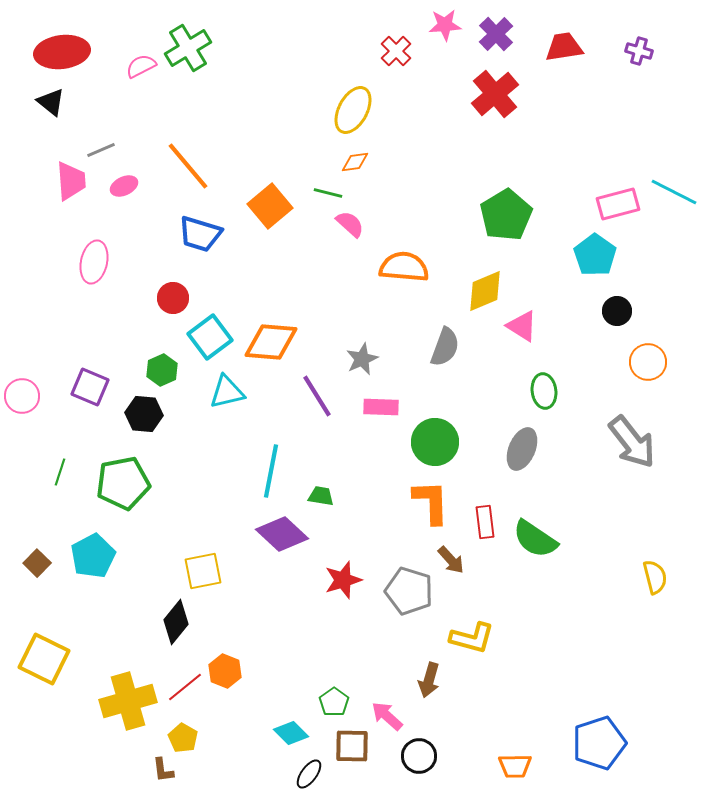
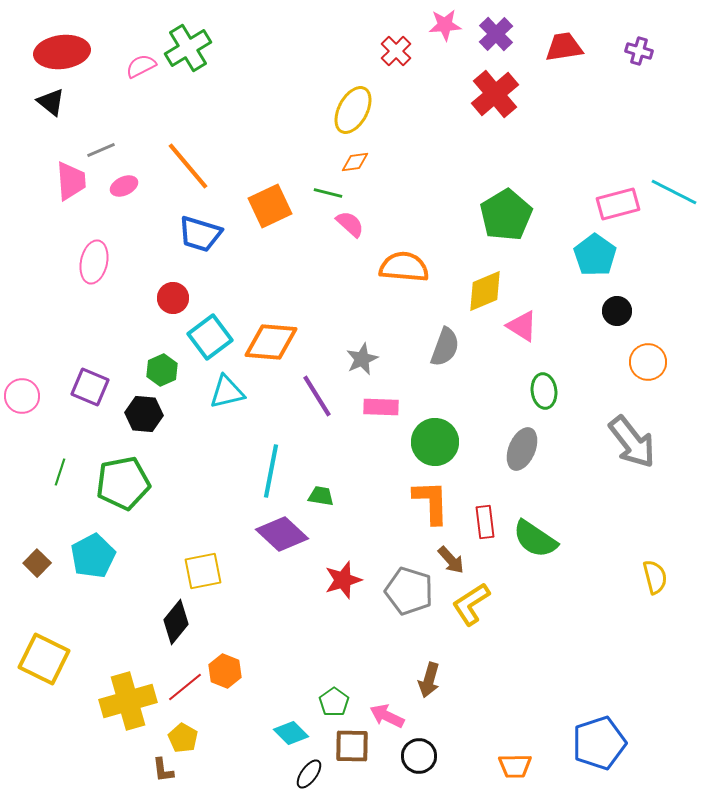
orange square at (270, 206): rotated 15 degrees clockwise
yellow L-shape at (472, 638): moved 1 px left, 34 px up; rotated 132 degrees clockwise
pink arrow at (387, 716): rotated 16 degrees counterclockwise
